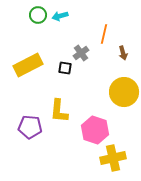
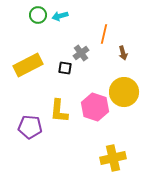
pink hexagon: moved 23 px up
